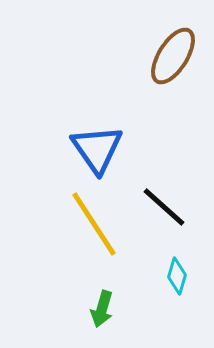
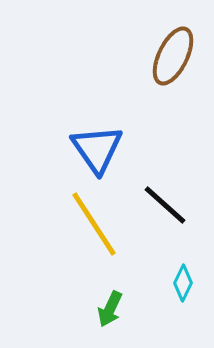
brown ellipse: rotated 6 degrees counterclockwise
black line: moved 1 px right, 2 px up
cyan diamond: moved 6 px right, 7 px down; rotated 9 degrees clockwise
green arrow: moved 8 px right; rotated 9 degrees clockwise
